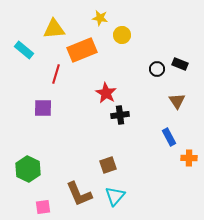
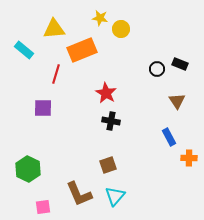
yellow circle: moved 1 px left, 6 px up
black cross: moved 9 px left, 6 px down; rotated 18 degrees clockwise
